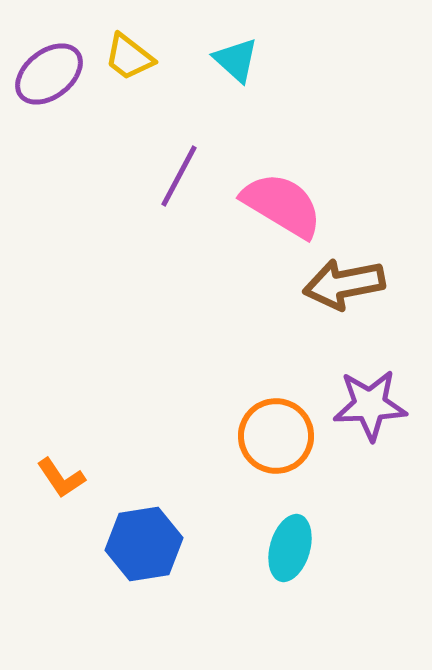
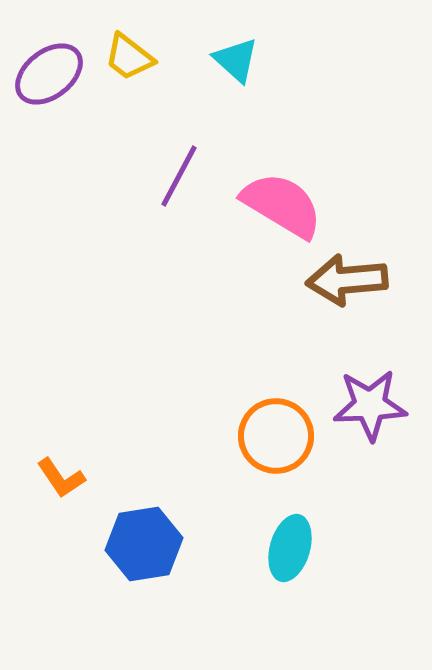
brown arrow: moved 3 px right, 4 px up; rotated 6 degrees clockwise
